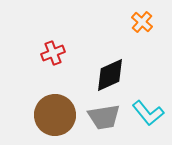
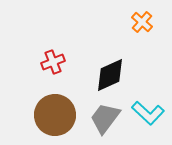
red cross: moved 9 px down
cyan L-shape: rotated 8 degrees counterclockwise
gray trapezoid: moved 1 px right, 1 px down; rotated 136 degrees clockwise
